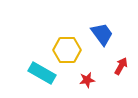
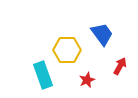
red arrow: moved 1 px left
cyan rectangle: moved 1 px right, 2 px down; rotated 40 degrees clockwise
red star: rotated 14 degrees counterclockwise
